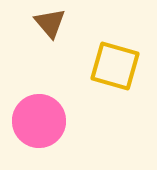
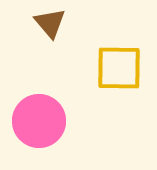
yellow square: moved 4 px right, 2 px down; rotated 15 degrees counterclockwise
